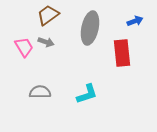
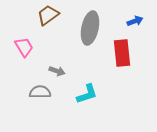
gray arrow: moved 11 px right, 29 px down
